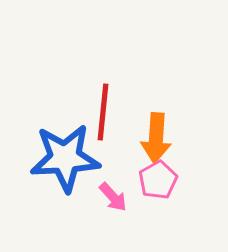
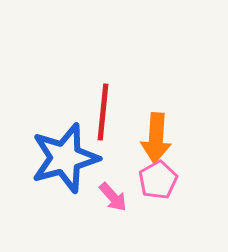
blue star: rotated 12 degrees counterclockwise
